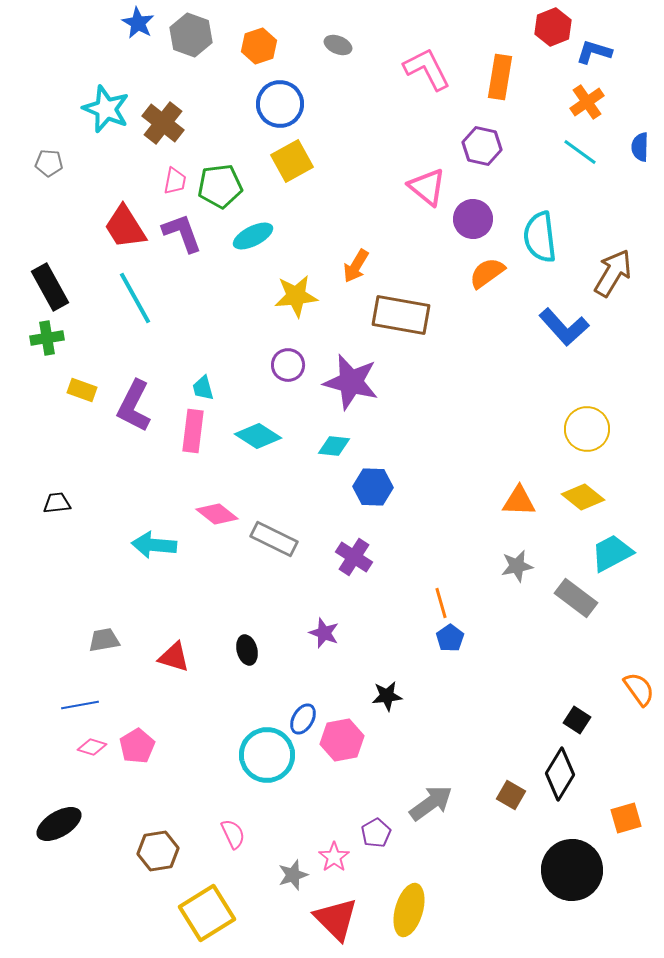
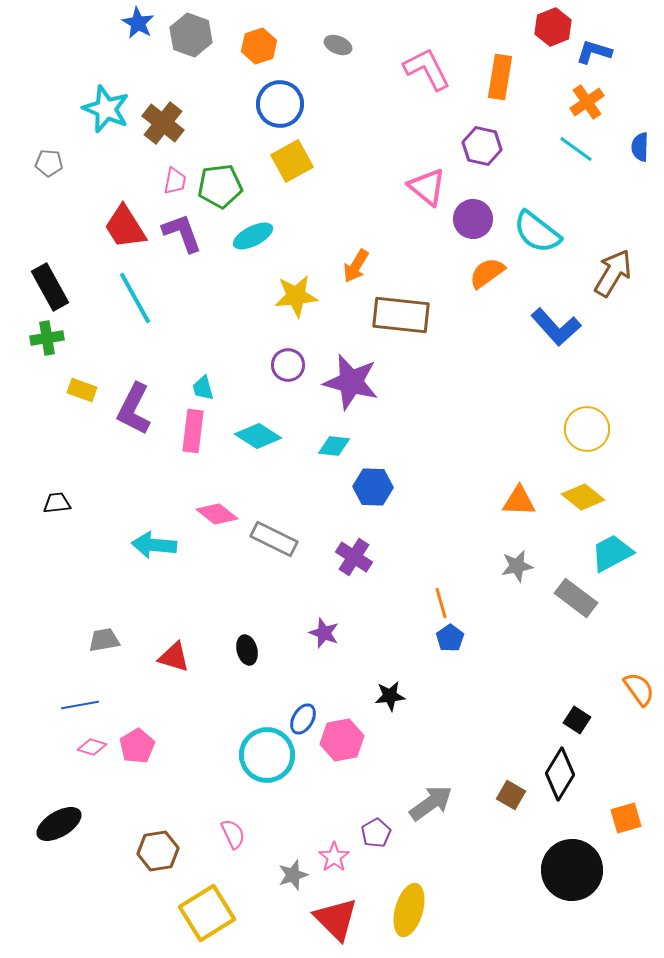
cyan line at (580, 152): moved 4 px left, 3 px up
cyan semicircle at (540, 237): moved 3 px left, 5 px up; rotated 45 degrees counterclockwise
brown rectangle at (401, 315): rotated 4 degrees counterclockwise
blue L-shape at (564, 327): moved 8 px left
purple L-shape at (134, 406): moved 3 px down
black star at (387, 696): moved 3 px right
